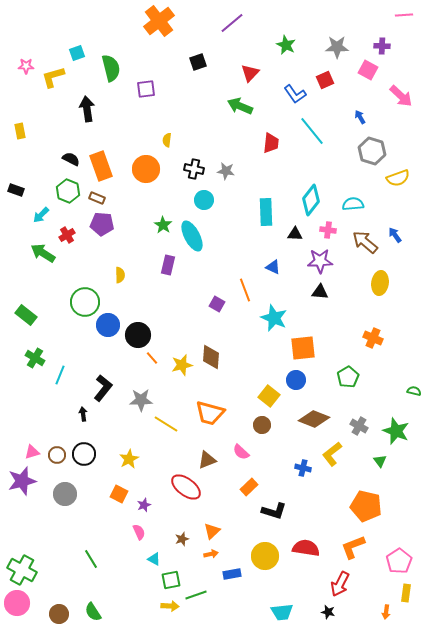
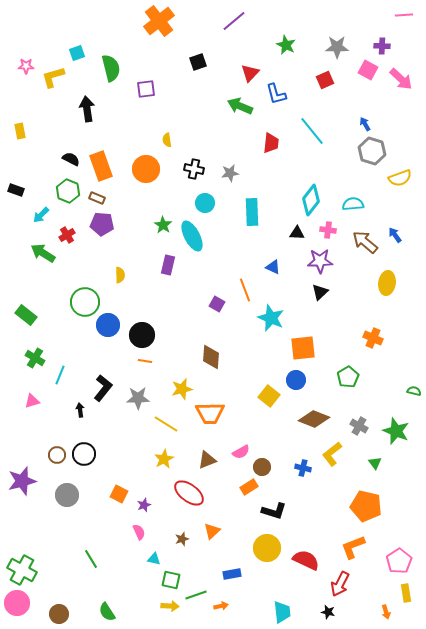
purple line at (232, 23): moved 2 px right, 2 px up
blue L-shape at (295, 94): moved 19 px left; rotated 20 degrees clockwise
pink arrow at (401, 96): moved 17 px up
blue arrow at (360, 117): moved 5 px right, 7 px down
yellow semicircle at (167, 140): rotated 16 degrees counterclockwise
gray star at (226, 171): moved 4 px right, 2 px down; rotated 18 degrees counterclockwise
yellow semicircle at (398, 178): moved 2 px right
cyan circle at (204, 200): moved 1 px right, 3 px down
cyan rectangle at (266, 212): moved 14 px left
black triangle at (295, 234): moved 2 px right, 1 px up
yellow ellipse at (380, 283): moved 7 px right
black triangle at (320, 292): rotated 48 degrees counterclockwise
cyan star at (274, 318): moved 3 px left
black circle at (138, 335): moved 4 px right
orange line at (152, 358): moved 7 px left, 3 px down; rotated 40 degrees counterclockwise
yellow star at (182, 365): moved 24 px down
gray star at (141, 400): moved 3 px left, 2 px up
orange trapezoid at (210, 413): rotated 16 degrees counterclockwise
black arrow at (83, 414): moved 3 px left, 4 px up
brown circle at (262, 425): moved 42 px down
pink triangle at (32, 452): moved 51 px up
pink semicircle at (241, 452): rotated 72 degrees counterclockwise
yellow star at (129, 459): moved 35 px right
green triangle at (380, 461): moved 5 px left, 2 px down
red ellipse at (186, 487): moved 3 px right, 6 px down
orange rectangle at (249, 487): rotated 12 degrees clockwise
gray circle at (65, 494): moved 2 px right, 1 px down
red semicircle at (306, 548): moved 12 px down; rotated 16 degrees clockwise
orange arrow at (211, 554): moved 10 px right, 52 px down
yellow circle at (265, 556): moved 2 px right, 8 px up
cyan triangle at (154, 559): rotated 16 degrees counterclockwise
green square at (171, 580): rotated 24 degrees clockwise
yellow rectangle at (406, 593): rotated 18 degrees counterclockwise
green semicircle at (93, 612): moved 14 px right
cyan trapezoid at (282, 612): rotated 90 degrees counterclockwise
orange arrow at (386, 612): rotated 24 degrees counterclockwise
